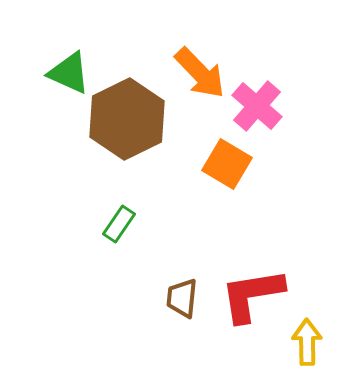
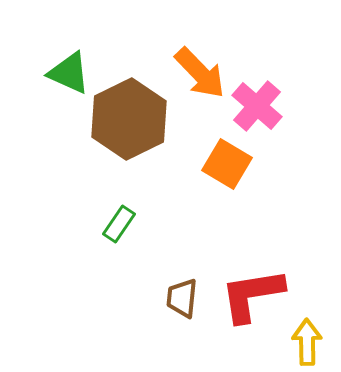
brown hexagon: moved 2 px right
